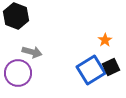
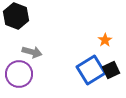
black square: moved 3 px down
purple circle: moved 1 px right, 1 px down
